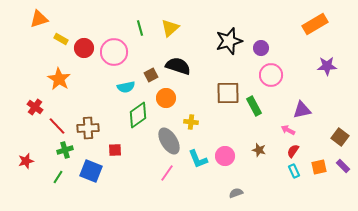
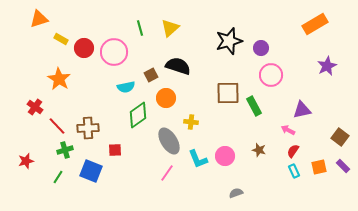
purple star at (327, 66): rotated 24 degrees counterclockwise
